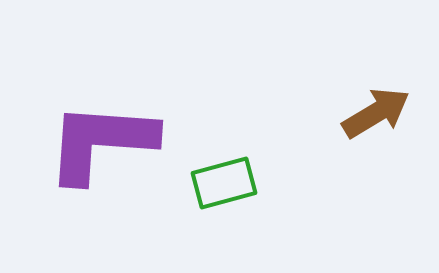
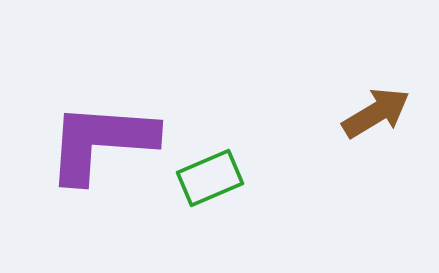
green rectangle: moved 14 px left, 5 px up; rotated 8 degrees counterclockwise
